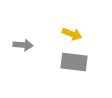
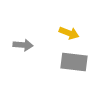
yellow arrow: moved 3 px left, 1 px up
